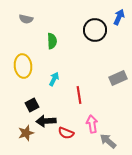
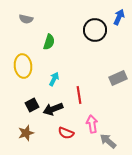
green semicircle: moved 3 px left, 1 px down; rotated 21 degrees clockwise
black arrow: moved 7 px right, 12 px up; rotated 18 degrees counterclockwise
